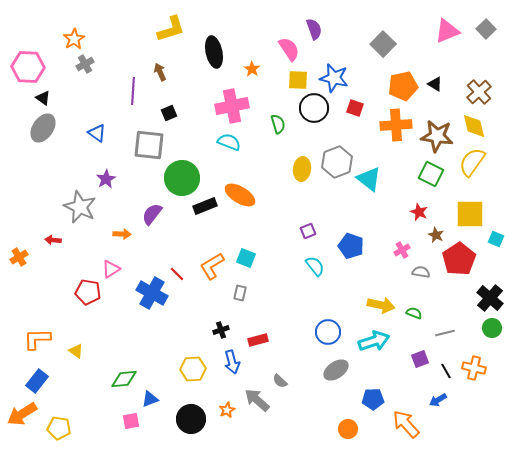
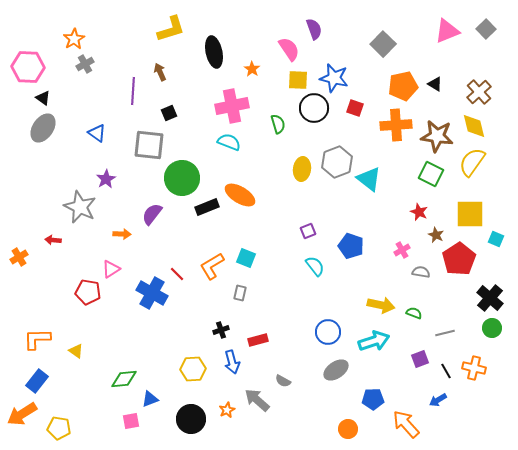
black rectangle at (205, 206): moved 2 px right, 1 px down
gray semicircle at (280, 381): moved 3 px right; rotated 14 degrees counterclockwise
